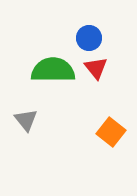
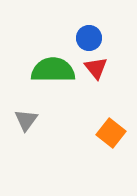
gray triangle: rotated 15 degrees clockwise
orange square: moved 1 px down
